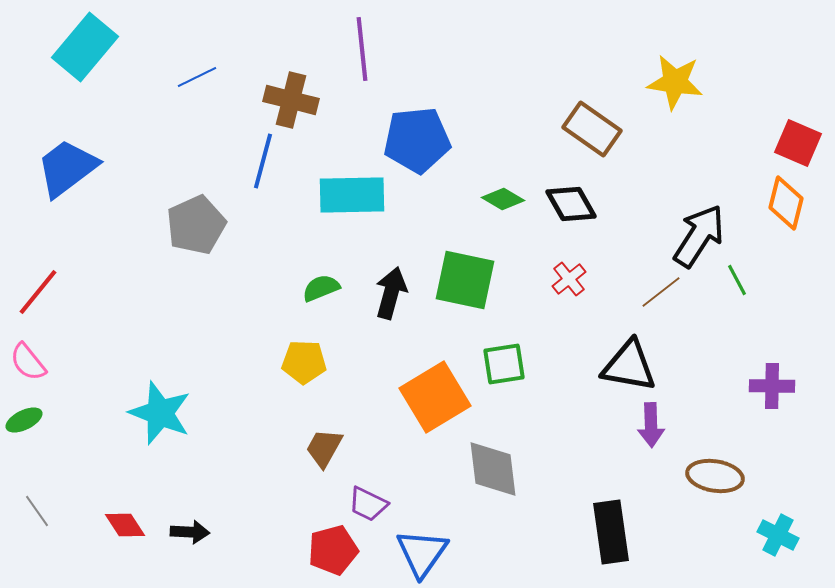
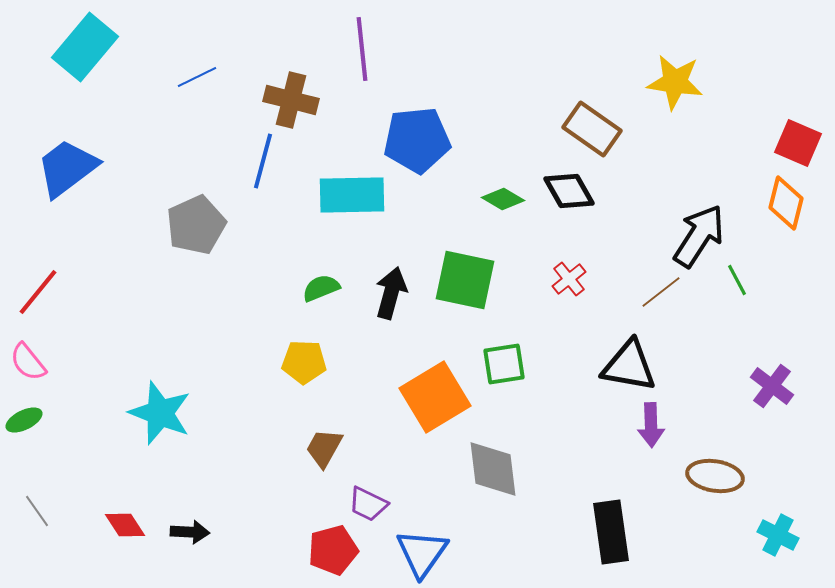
black diamond at (571, 204): moved 2 px left, 13 px up
purple cross at (772, 386): rotated 36 degrees clockwise
